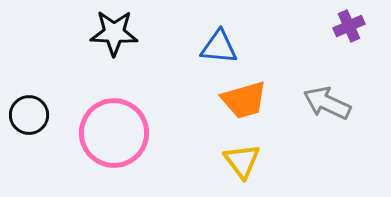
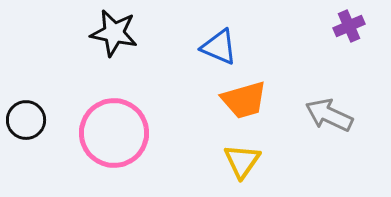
black star: rotated 9 degrees clockwise
blue triangle: rotated 18 degrees clockwise
gray arrow: moved 2 px right, 12 px down
black circle: moved 3 px left, 5 px down
yellow triangle: rotated 12 degrees clockwise
